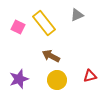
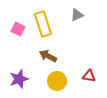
yellow rectangle: moved 1 px left, 1 px down; rotated 20 degrees clockwise
pink square: moved 2 px down
brown arrow: moved 3 px left
red triangle: moved 1 px left; rotated 24 degrees clockwise
yellow circle: moved 1 px down
